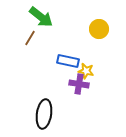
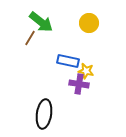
green arrow: moved 5 px down
yellow circle: moved 10 px left, 6 px up
